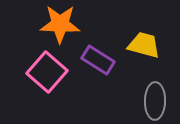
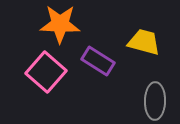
yellow trapezoid: moved 3 px up
purple rectangle: moved 1 px down
pink square: moved 1 px left
